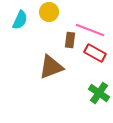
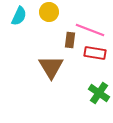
cyan semicircle: moved 1 px left, 4 px up
red rectangle: rotated 20 degrees counterclockwise
brown triangle: rotated 40 degrees counterclockwise
